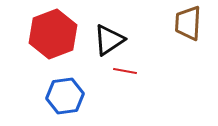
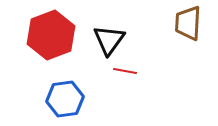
red hexagon: moved 2 px left, 1 px down
black triangle: rotated 20 degrees counterclockwise
blue hexagon: moved 3 px down
